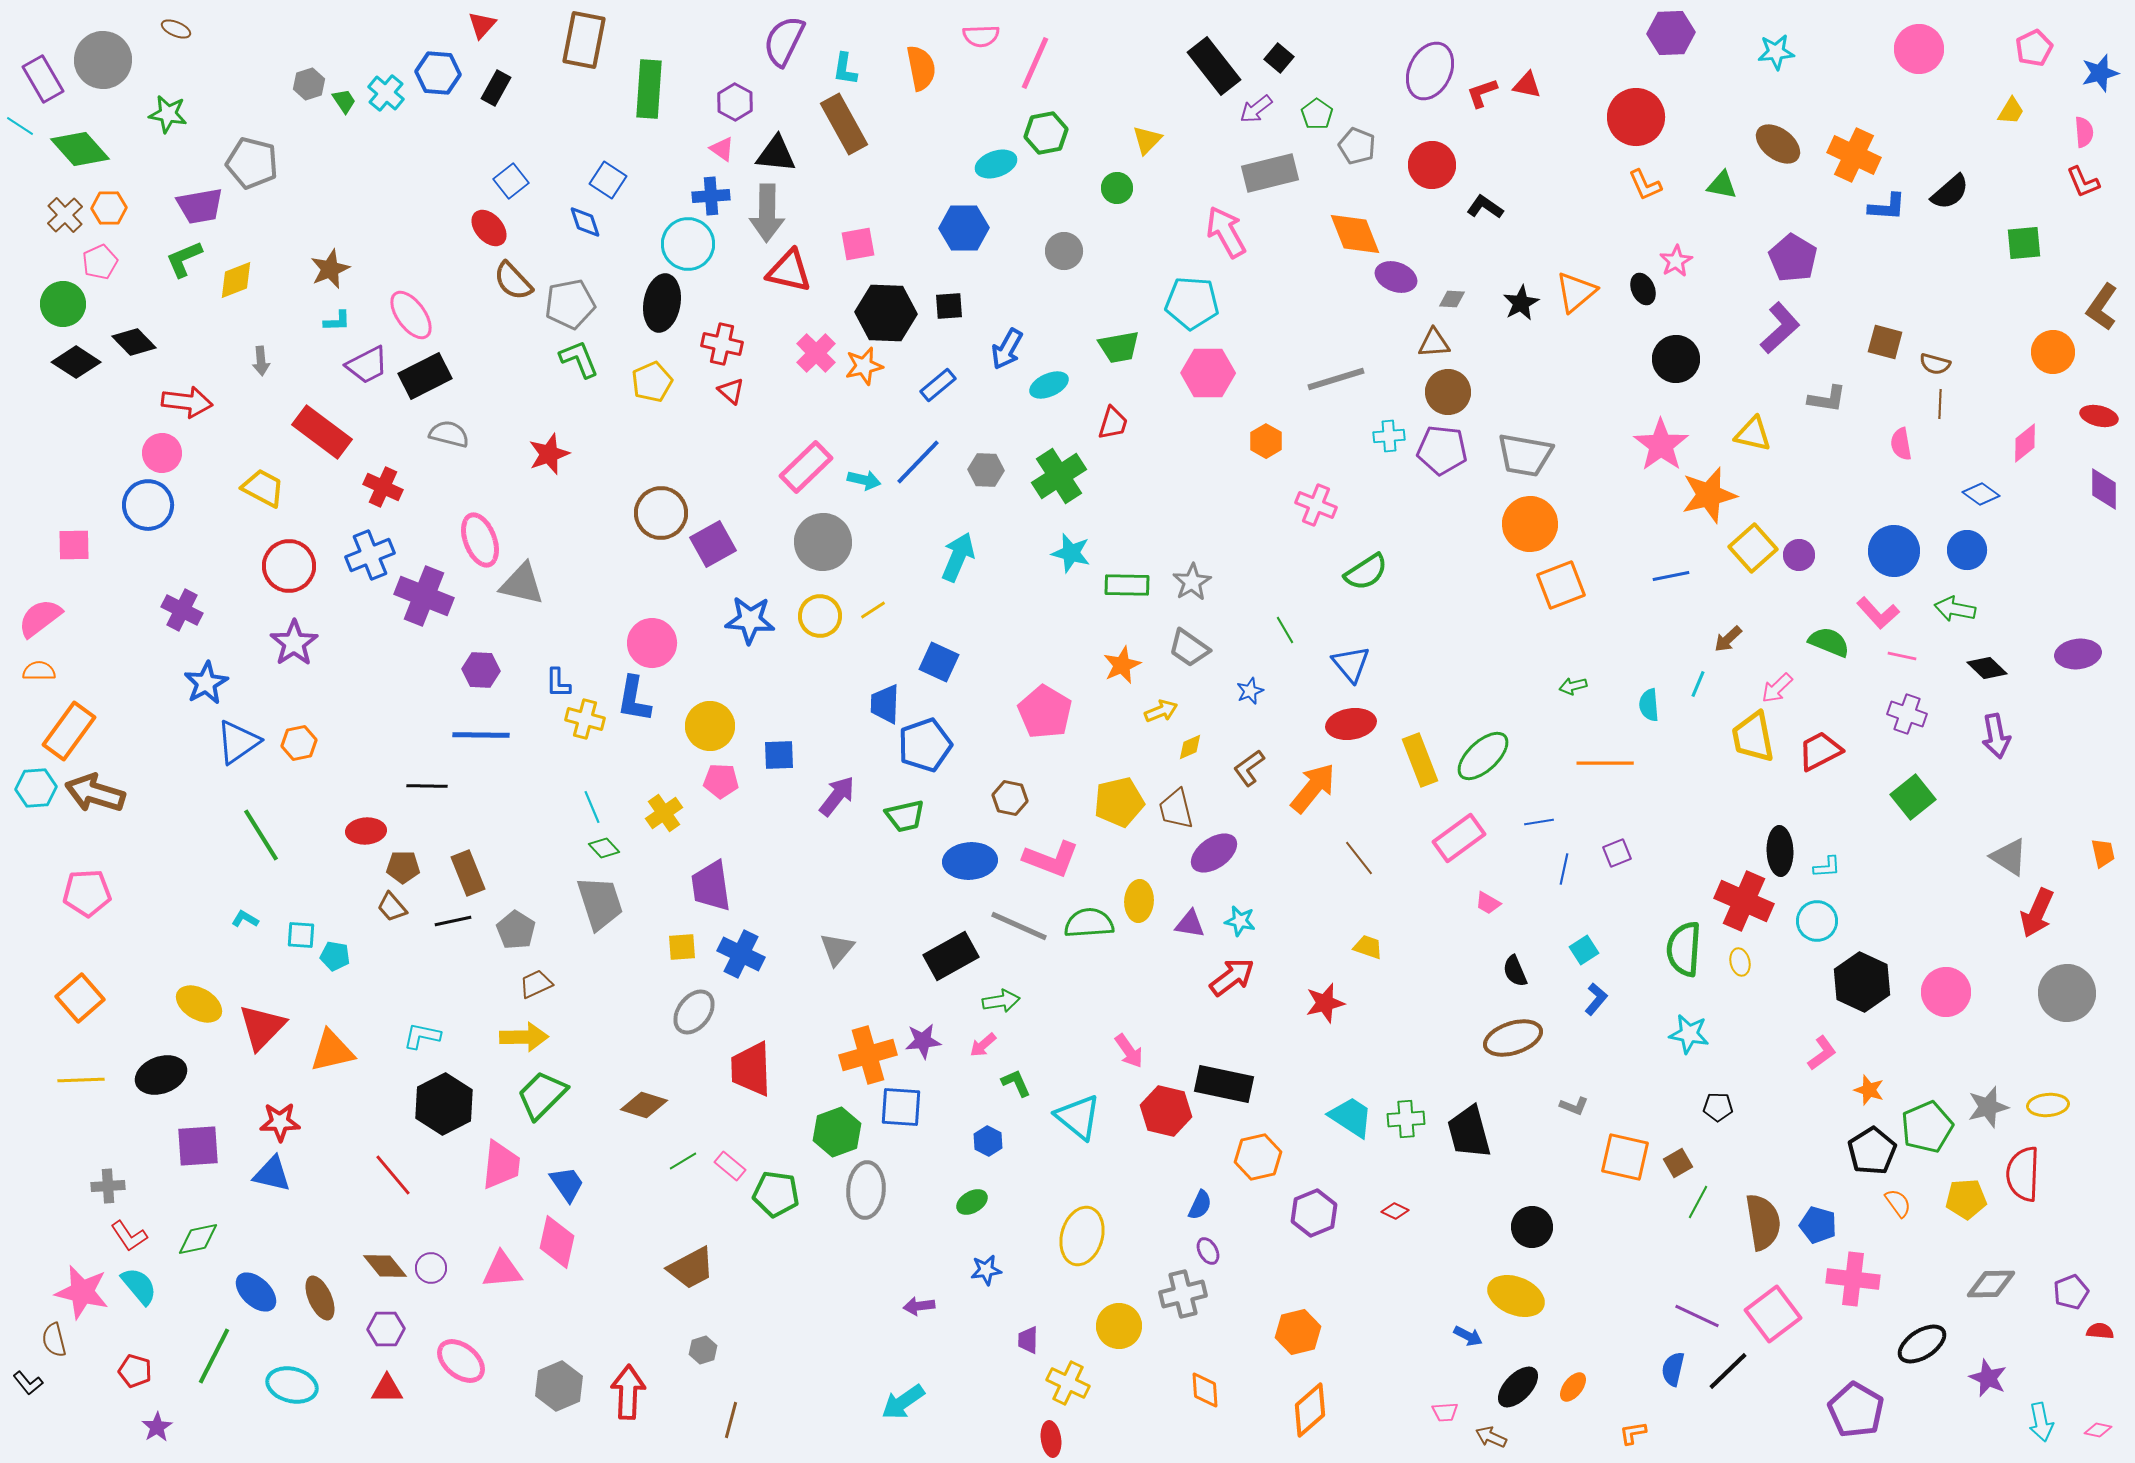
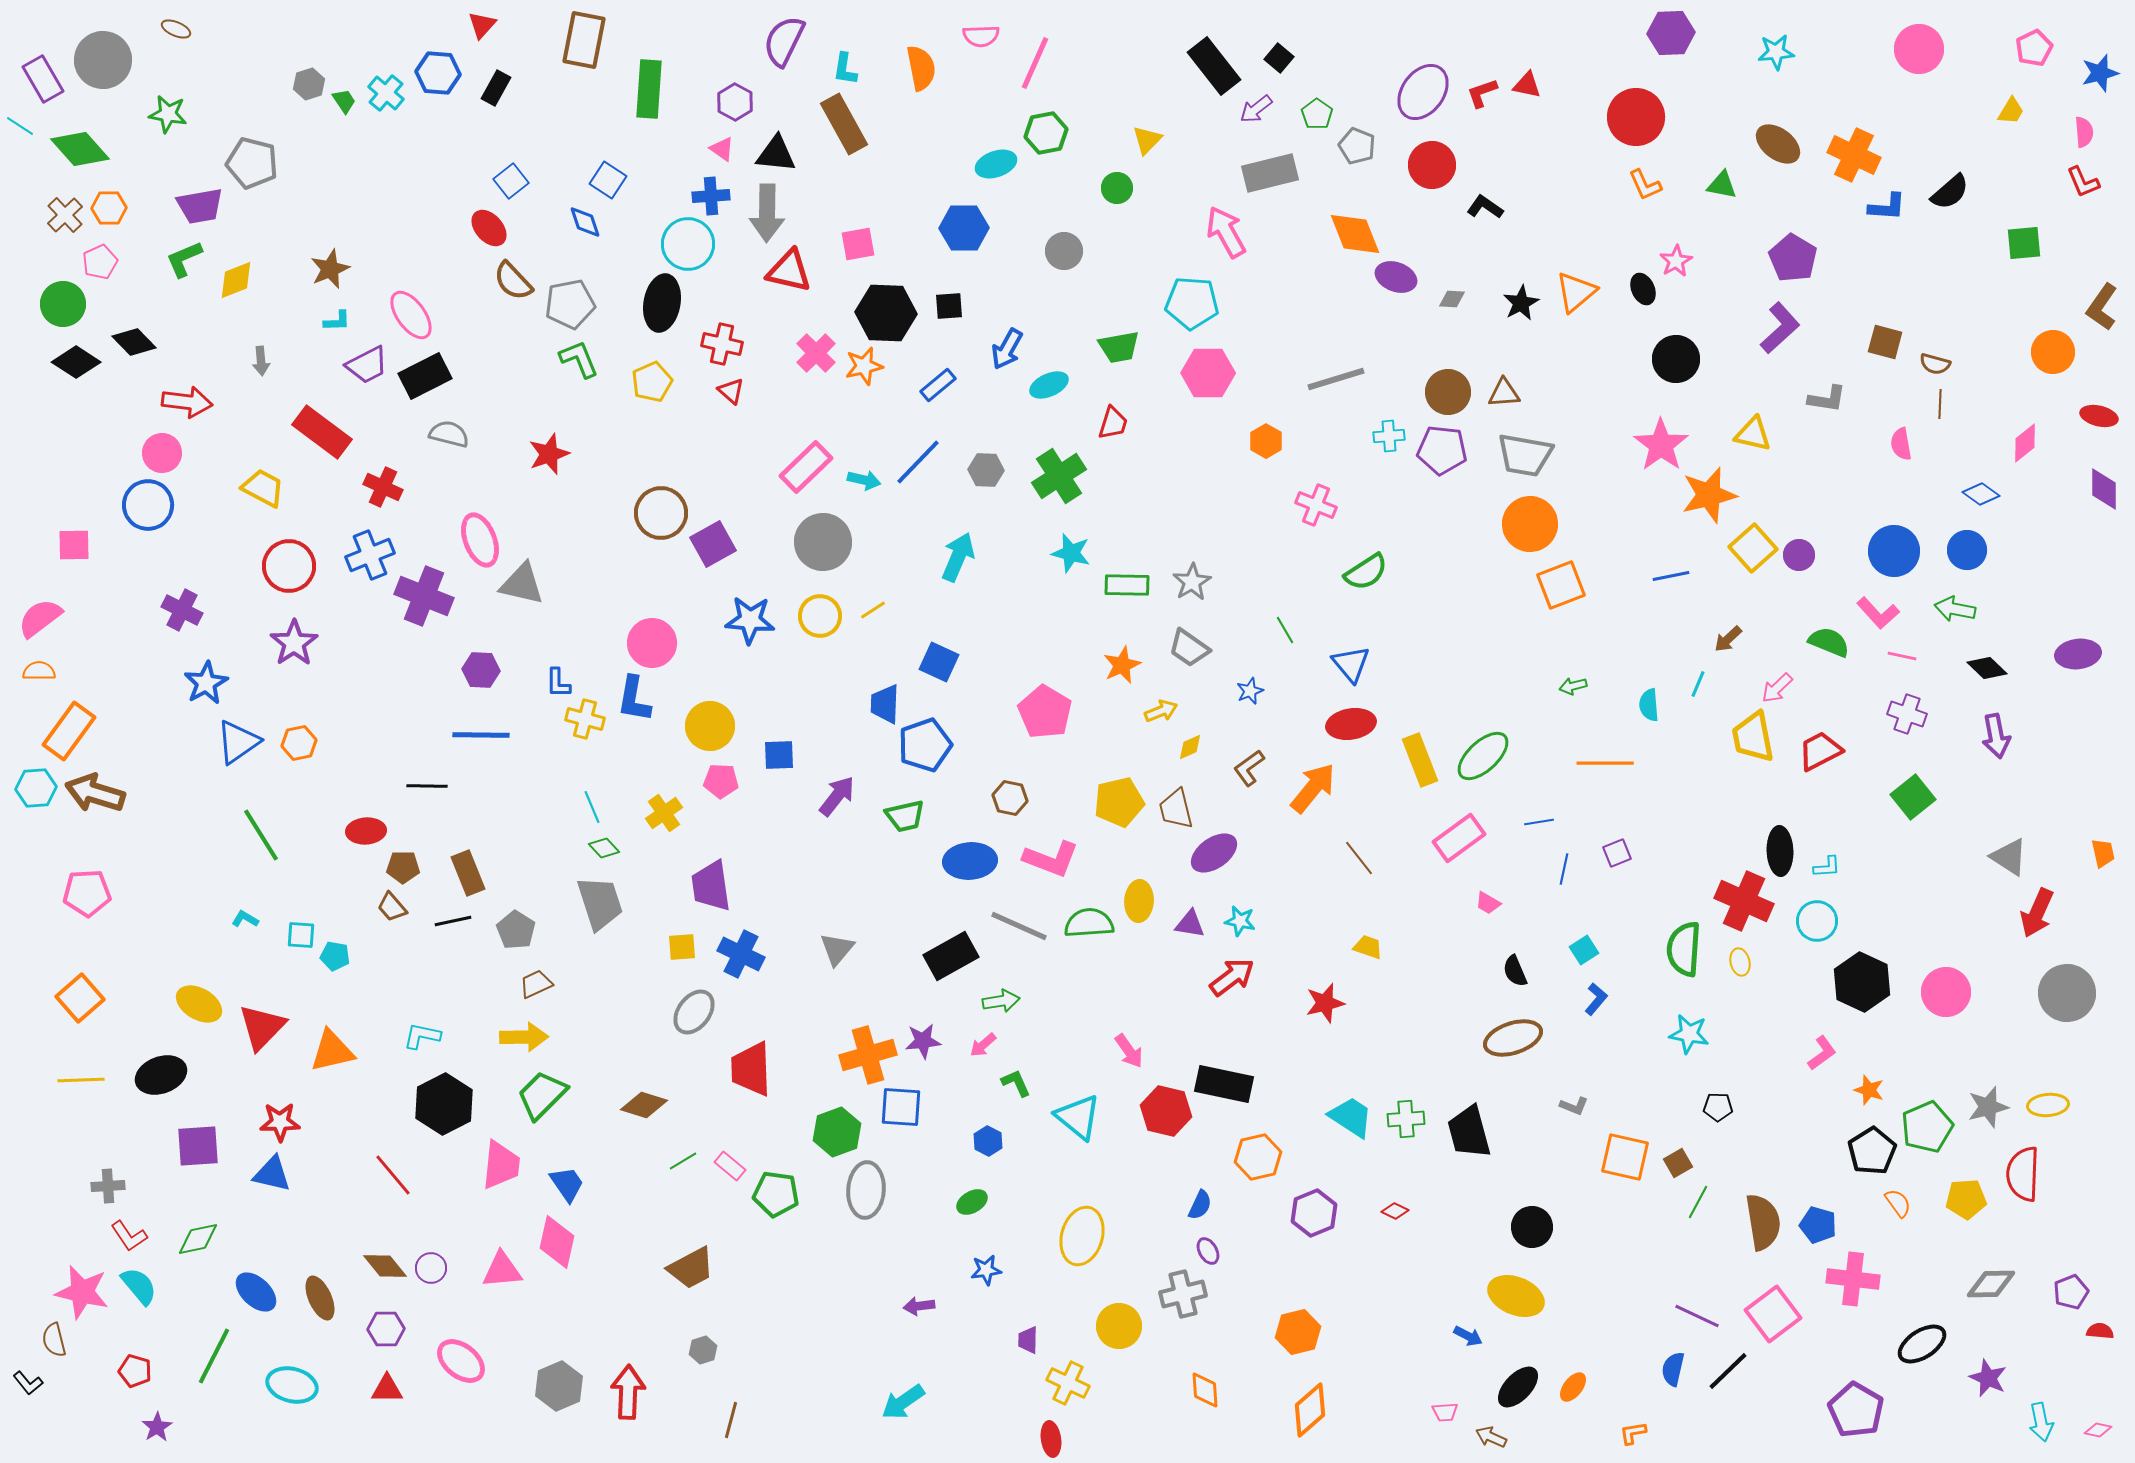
purple ellipse at (1430, 71): moved 7 px left, 21 px down; rotated 10 degrees clockwise
brown triangle at (1434, 343): moved 70 px right, 50 px down
